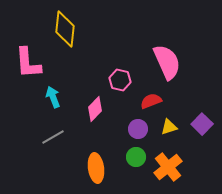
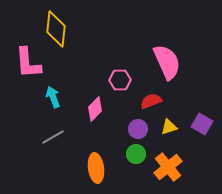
yellow diamond: moved 9 px left
pink hexagon: rotated 15 degrees counterclockwise
purple square: rotated 15 degrees counterclockwise
green circle: moved 3 px up
